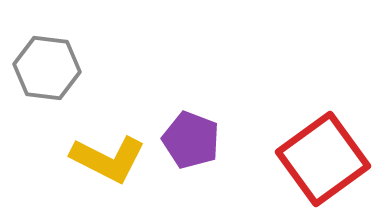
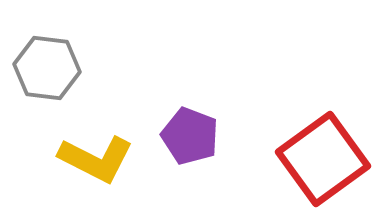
purple pentagon: moved 1 px left, 4 px up
yellow L-shape: moved 12 px left
